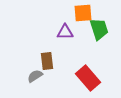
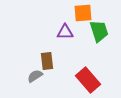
green trapezoid: moved 2 px down
red rectangle: moved 2 px down
